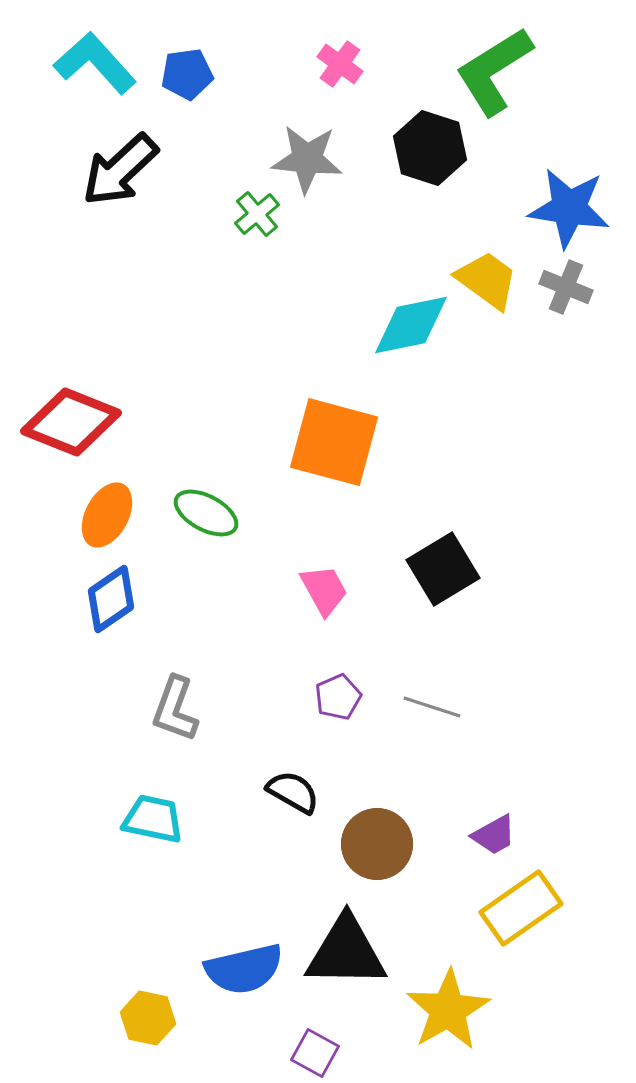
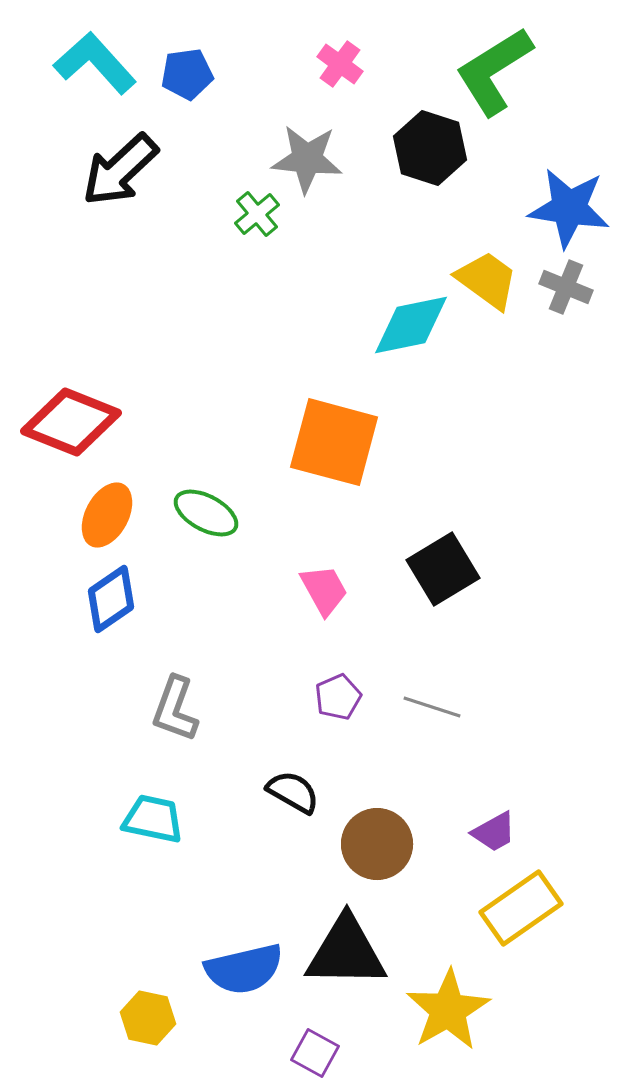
purple trapezoid: moved 3 px up
